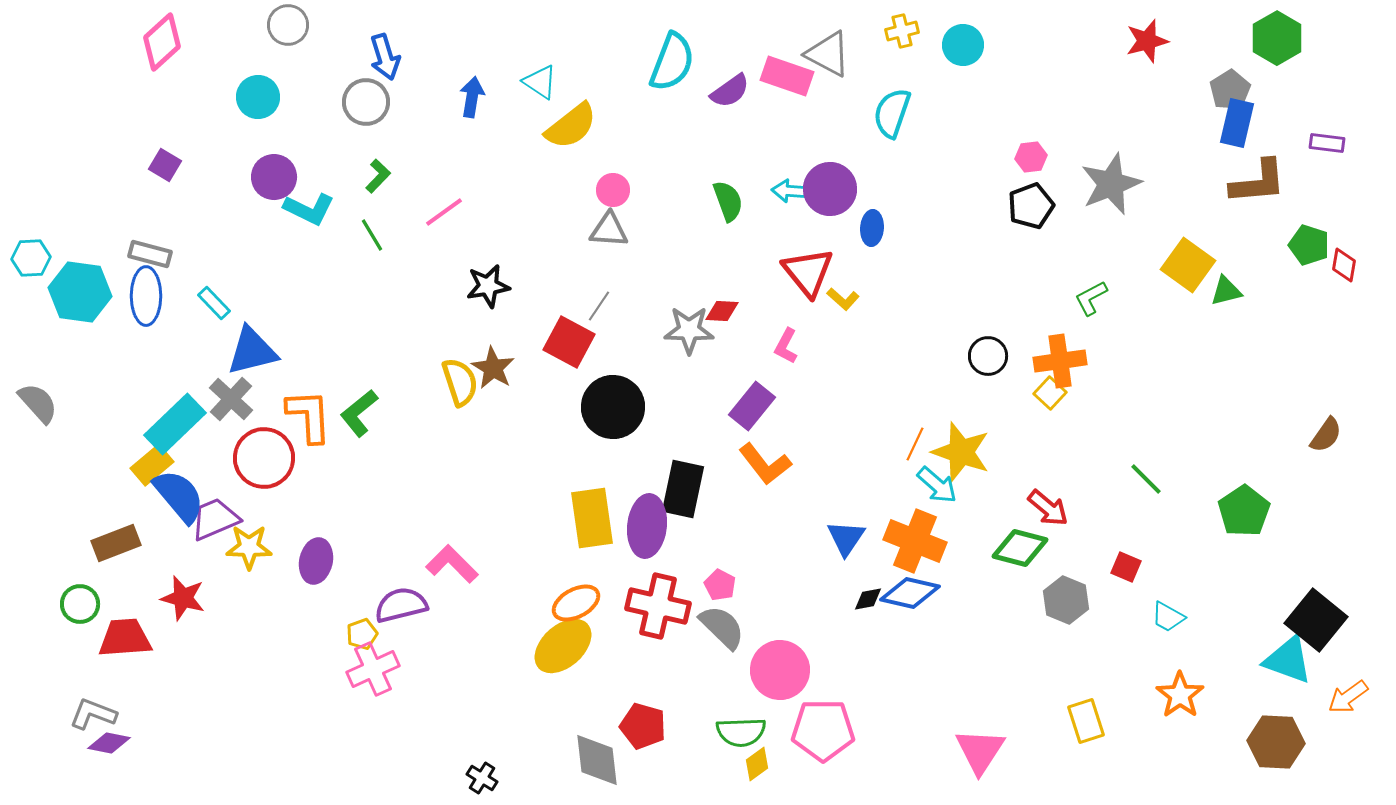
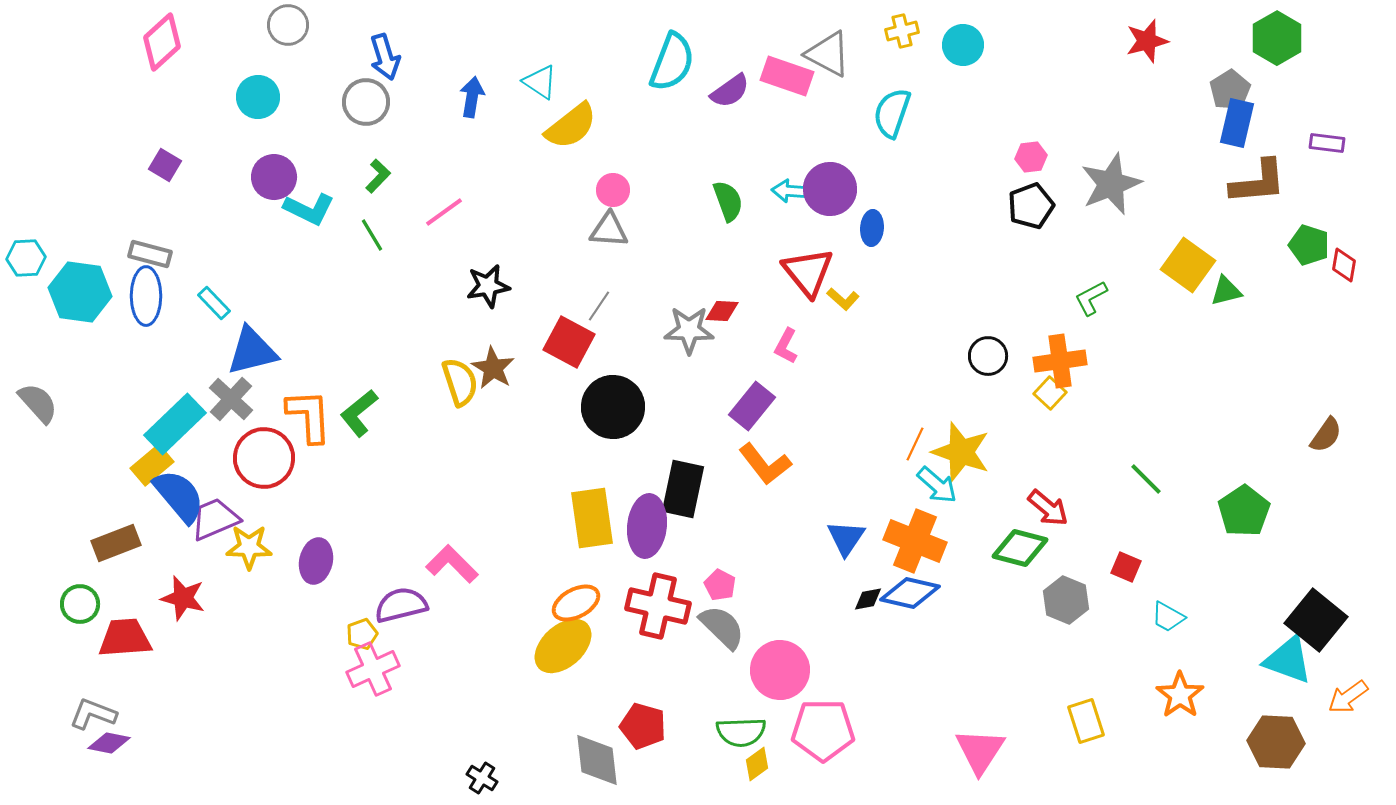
cyan hexagon at (31, 258): moved 5 px left
